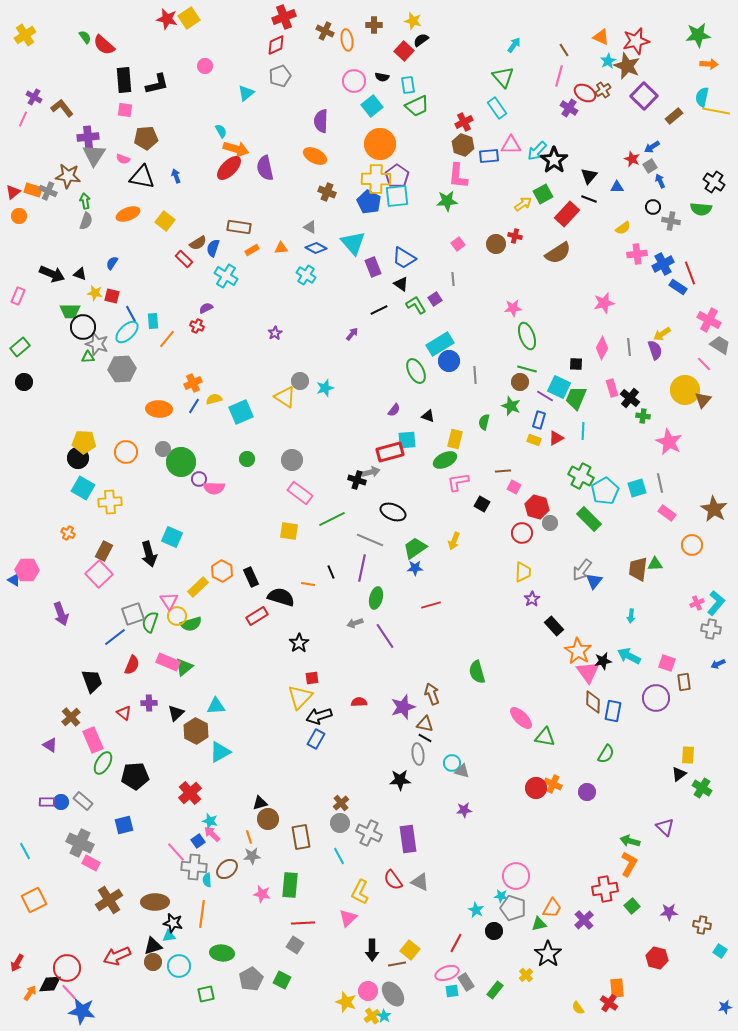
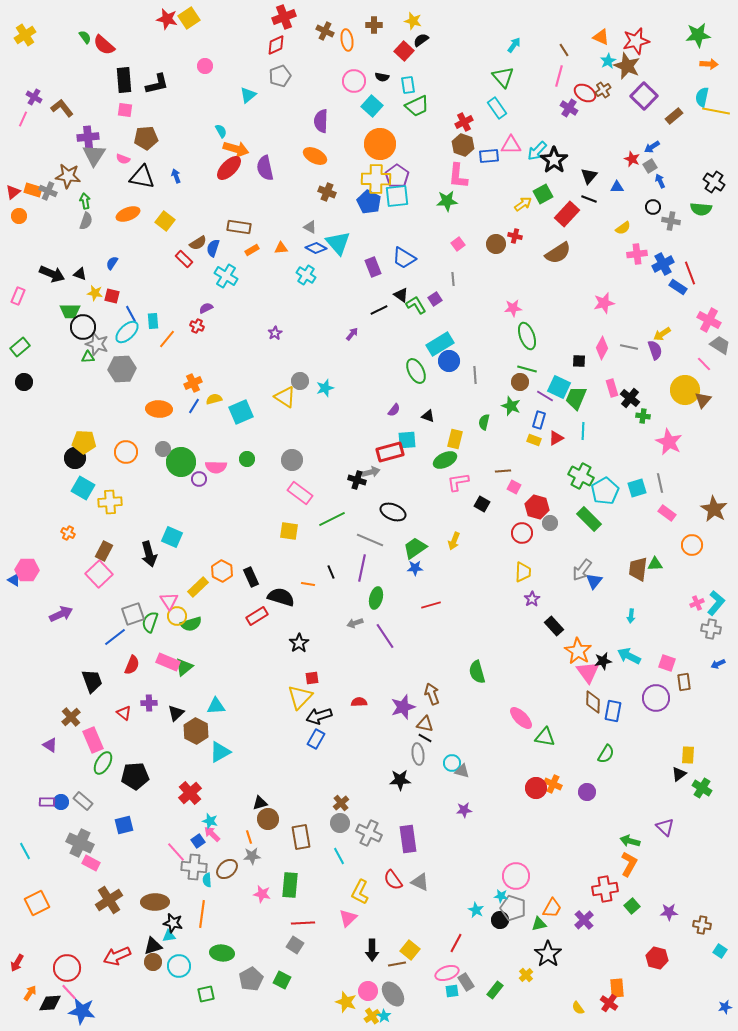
cyan triangle at (246, 93): moved 2 px right, 2 px down
cyan square at (372, 106): rotated 10 degrees counterclockwise
cyan triangle at (353, 243): moved 15 px left
black triangle at (401, 284): moved 11 px down
gray line at (629, 347): rotated 72 degrees counterclockwise
black square at (576, 364): moved 3 px right, 3 px up
black circle at (78, 458): moved 3 px left
pink semicircle at (214, 488): moved 2 px right, 21 px up
purple arrow at (61, 614): rotated 95 degrees counterclockwise
orange square at (34, 900): moved 3 px right, 3 px down
black circle at (494, 931): moved 6 px right, 11 px up
black diamond at (50, 984): moved 19 px down
